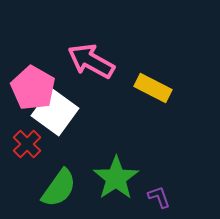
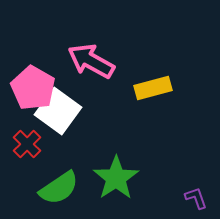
yellow rectangle: rotated 42 degrees counterclockwise
white square: moved 3 px right, 1 px up
green semicircle: rotated 21 degrees clockwise
purple L-shape: moved 37 px right, 1 px down
